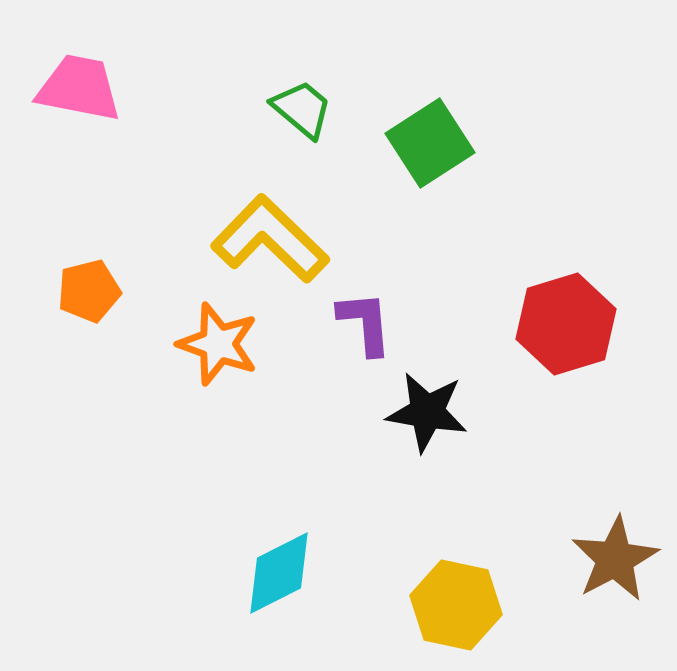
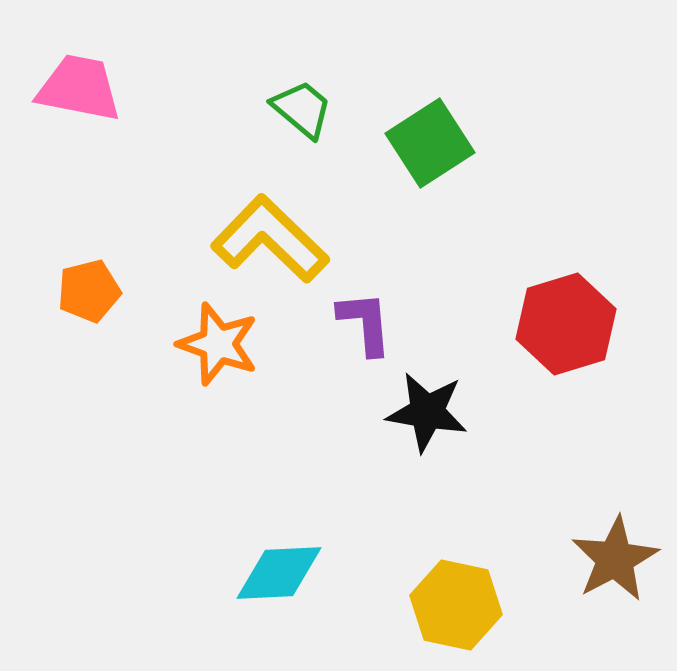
cyan diamond: rotated 24 degrees clockwise
